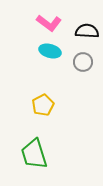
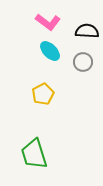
pink L-shape: moved 1 px left, 1 px up
cyan ellipse: rotated 30 degrees clockwise
yellow pentagon: moved 11 px up
